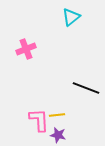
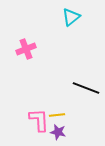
purple star: moved 3 px up
